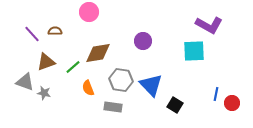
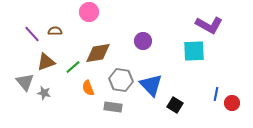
gray triangle: rotated 30 degrees clockwise
